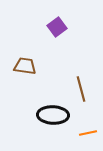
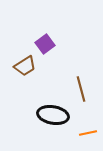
purple square: moved 12 px left, 17 px down
brown trapezoid: rotated 140 degrees clockwise
black ellipse: rotated 8 degrees clockwise
